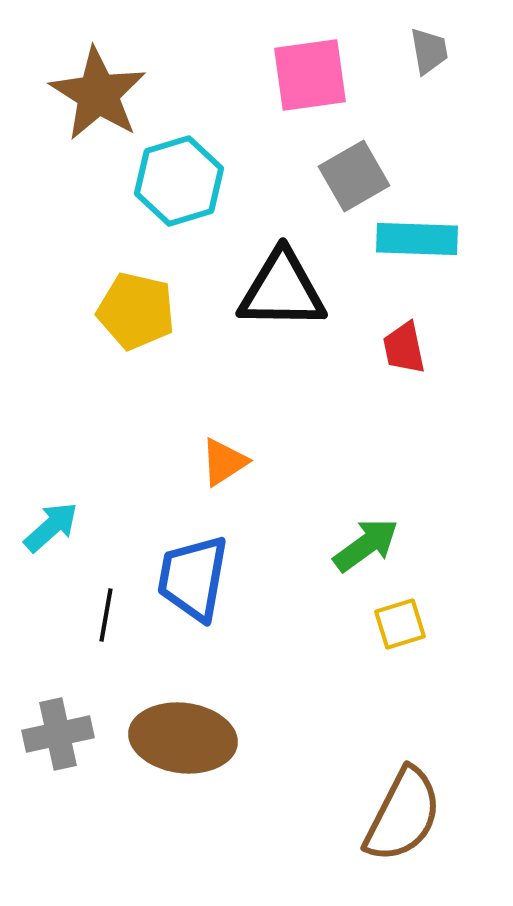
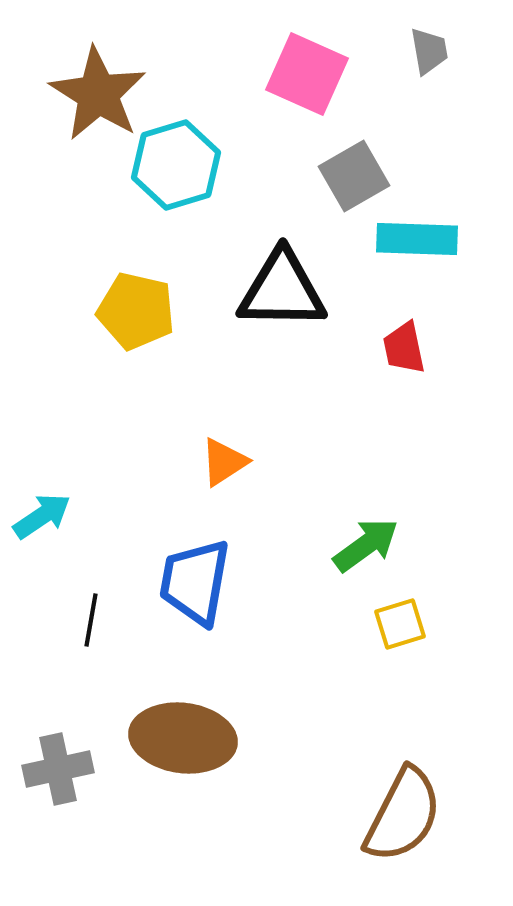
pink square: moved 3 px left, 1 px up; rotated 32 degrees clockwise
cyan hexagon: moved 3 px left, 16 px up
cyan arrow: moved 9 px left, 11 px up; rotated 8 degrees clockwise
blue trapezoid: moved 2 px right, 4 px down
black line: moved 15 px left, 5 px down
gray cross: moved 35 px down
